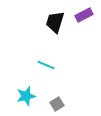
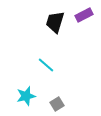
cyan line: rotated 18 degrees clockwise
